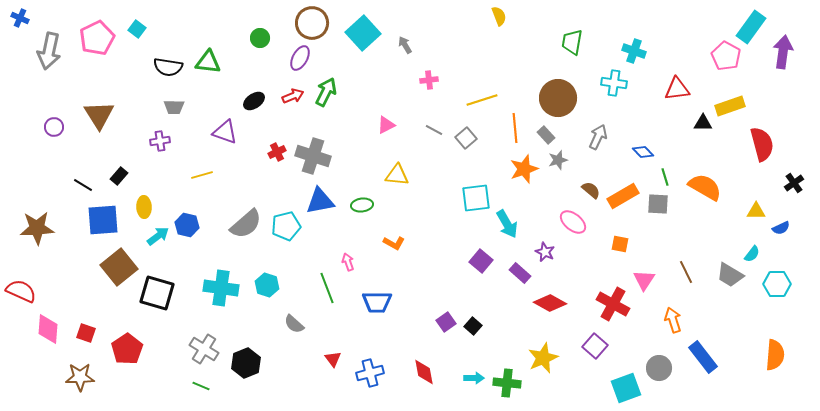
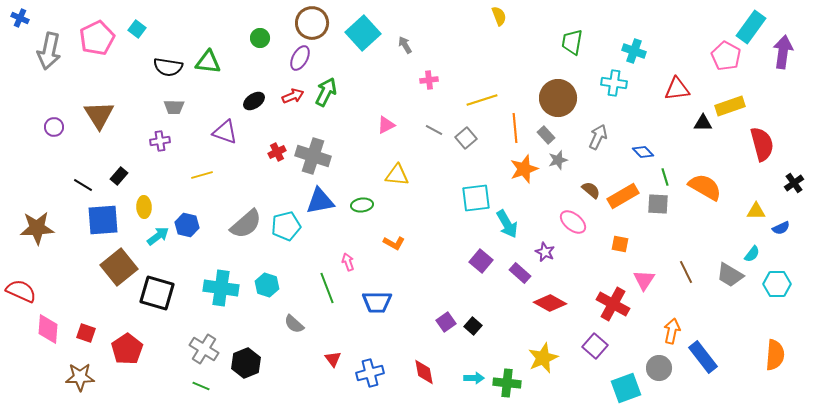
orange arrow at (673, 320): moved 1 px left, 11 px down; rotated 30 degrees clockwise
